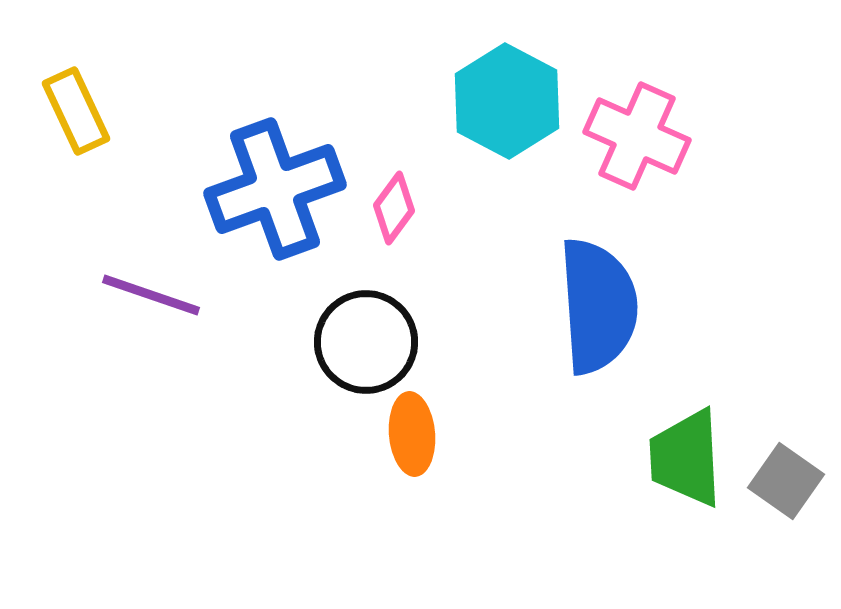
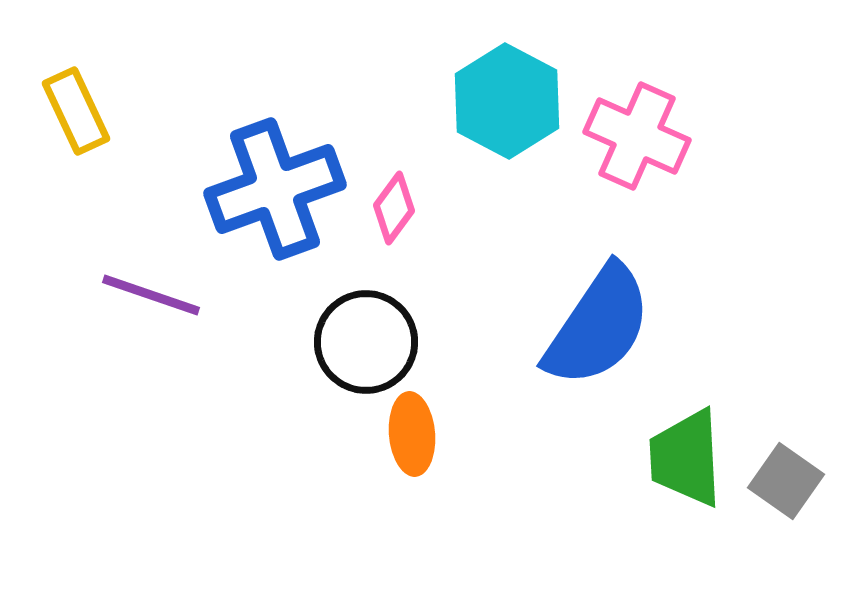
blue semicircle: moved 20 px down; rotated 38 degrees clockwise
